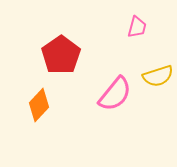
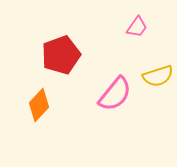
pink trapezoid: rotated 20 degrees clockwise
red pentagon: rotated 15 degrees clockwise
